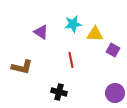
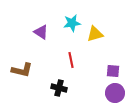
cyan star: moved 1 px left, 1 px up
yellow triangle: rotated 18 degrees counterclockwise
purple square: moved 21 px down; rotated 24 degrees counterclockwise
brown L-shape: moved 3 px down
black cross: moved 4 px up
